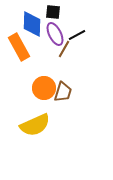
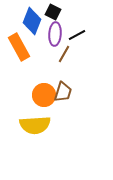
black square: rotated 21 degrees clockwise
blue diamond: moved 3 px up; rotated 20 degrees clockwise
purple ellipse: rotated 30 degrees clockwise
brown line: moved 5 px down
orange circle: moved 7 px down
yellow semicircle: rotated 20 degrees clockwise
